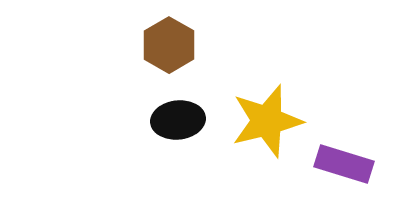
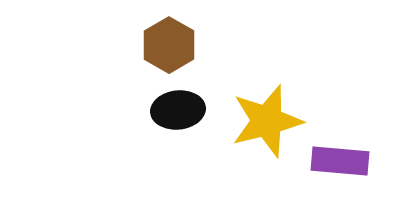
black ellipse: moved 10 px up
purple rectangle: moved 4 px left, 3 px up; rotated 12 degrees counterclockwise
